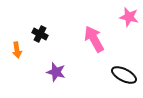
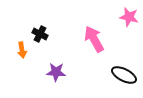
orange arrow: moved 5 px right
purple star: rotated 12 degrees counterclockwise
